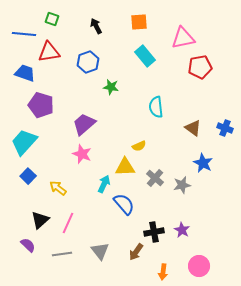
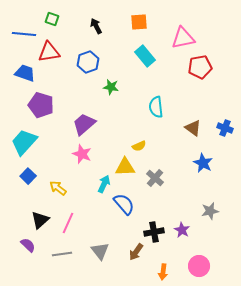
gray star: moved 28 px right, 26 px down
